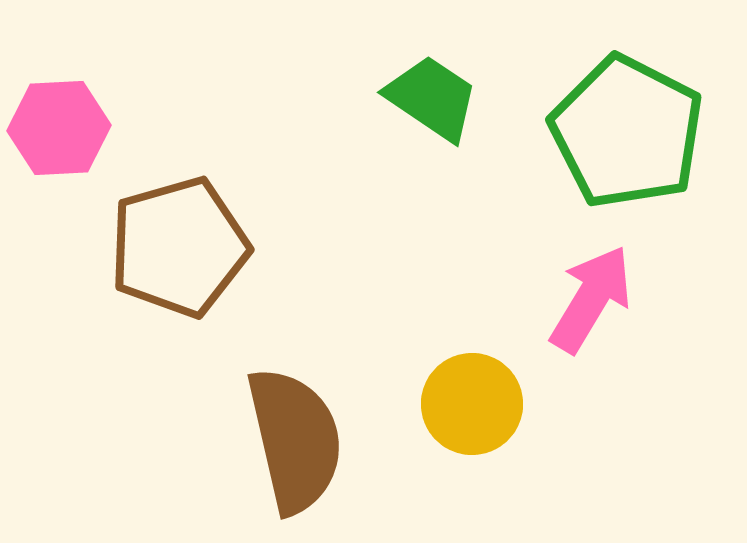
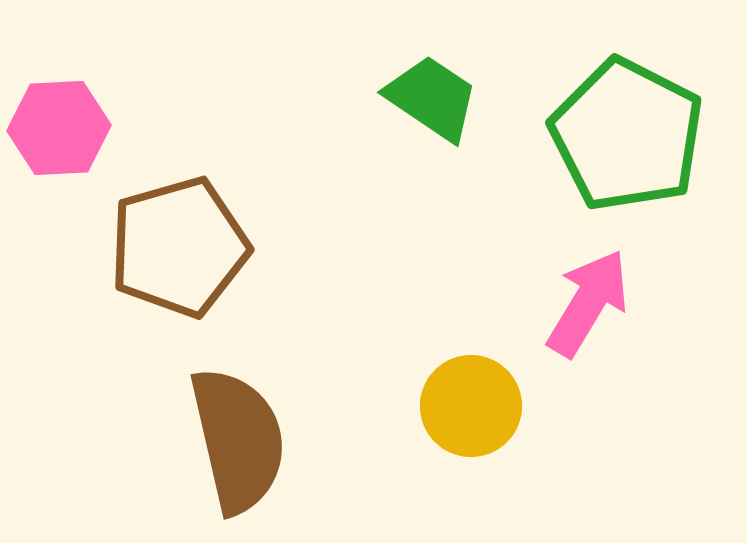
green pentagon: moved 3 px down
pink arrow: moved 3 px left, 4 px down
yellow circle: moved 1 px left, 2 px down
brown semicircle: moved 57 px left
